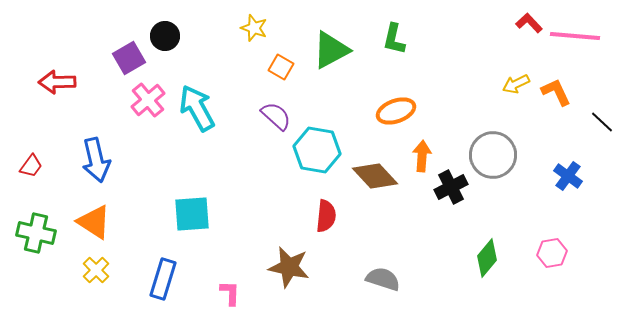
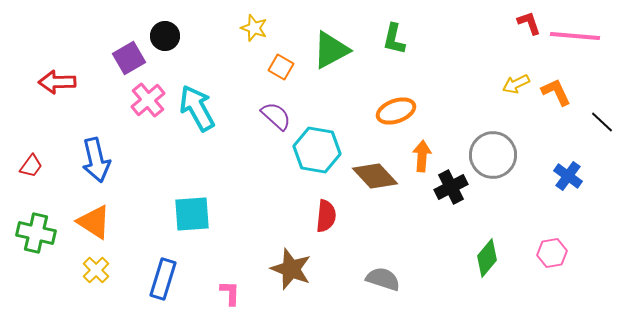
red L-shape: rotated 24 degrees clockwise
brown star: moved 2 px right, 2 px down; rotated 9 degrees clockwise
